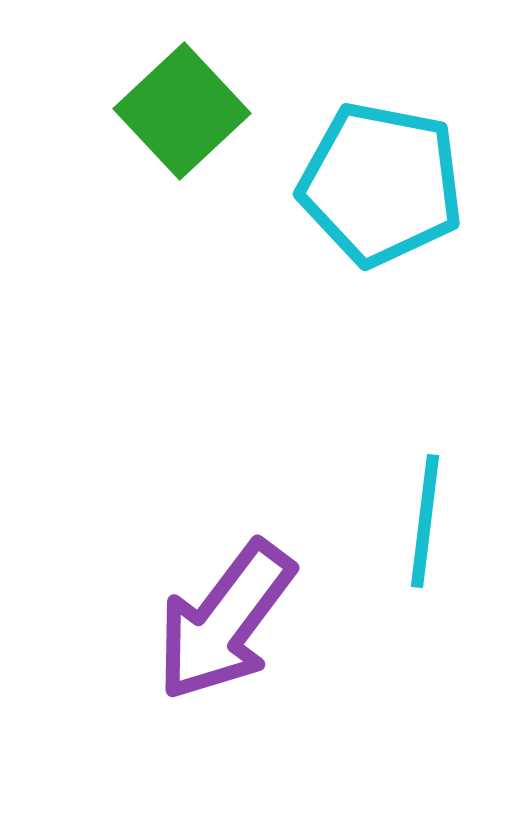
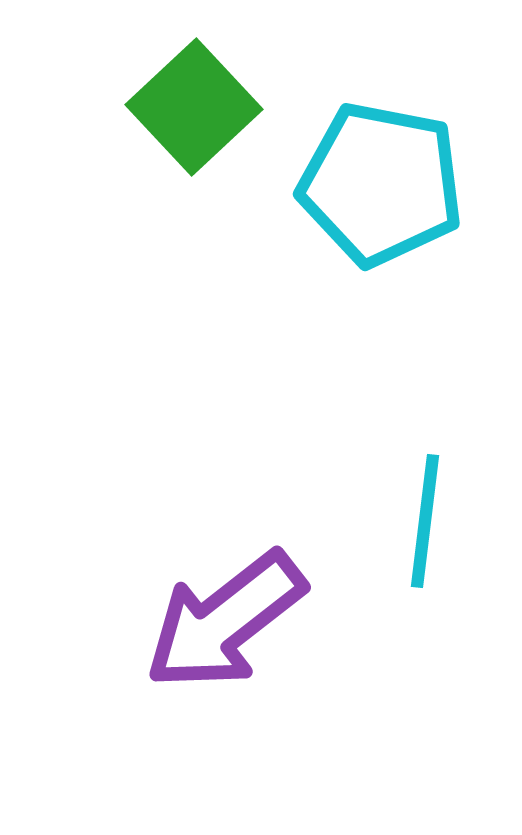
green square: moved 12 px right, 4 px up
purple arrow: rotated 15 degrees clockwise
